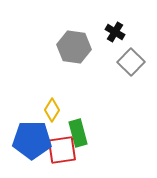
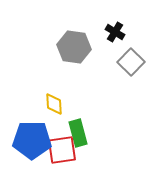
yellow diamond: moved 2 px right, 6 px up; rotated 35 degrees counterclockwise
